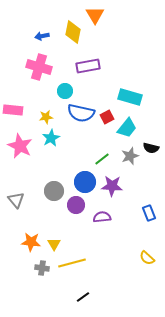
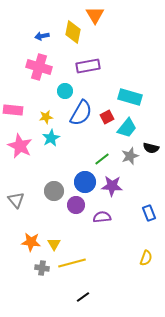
blue semicircle: rotated 72 degrees counterclockwise
yellow semicircle: moved 1 px left; rotated 112 degrees counterclockwise
